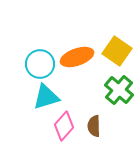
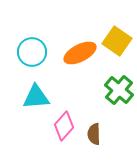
yellow square: moved 10 px up
orange ellipse: moved 3 px right, 4 px up; rotated 8 degrees counterclockwise
cyan circle: moved 8 px left, 12 px up
cyan triangle: moved 10 px left; rotated 12 degrees clockwise
brown semicircle: moved 8 px down
